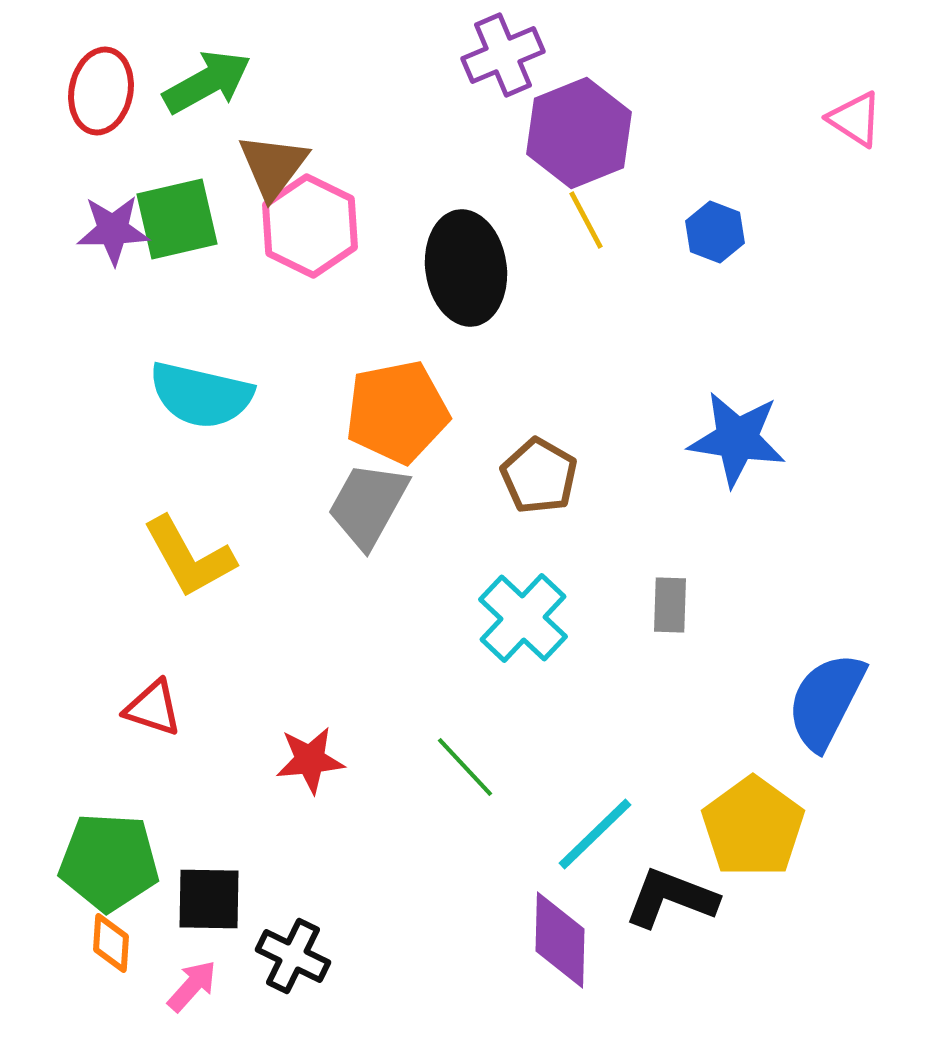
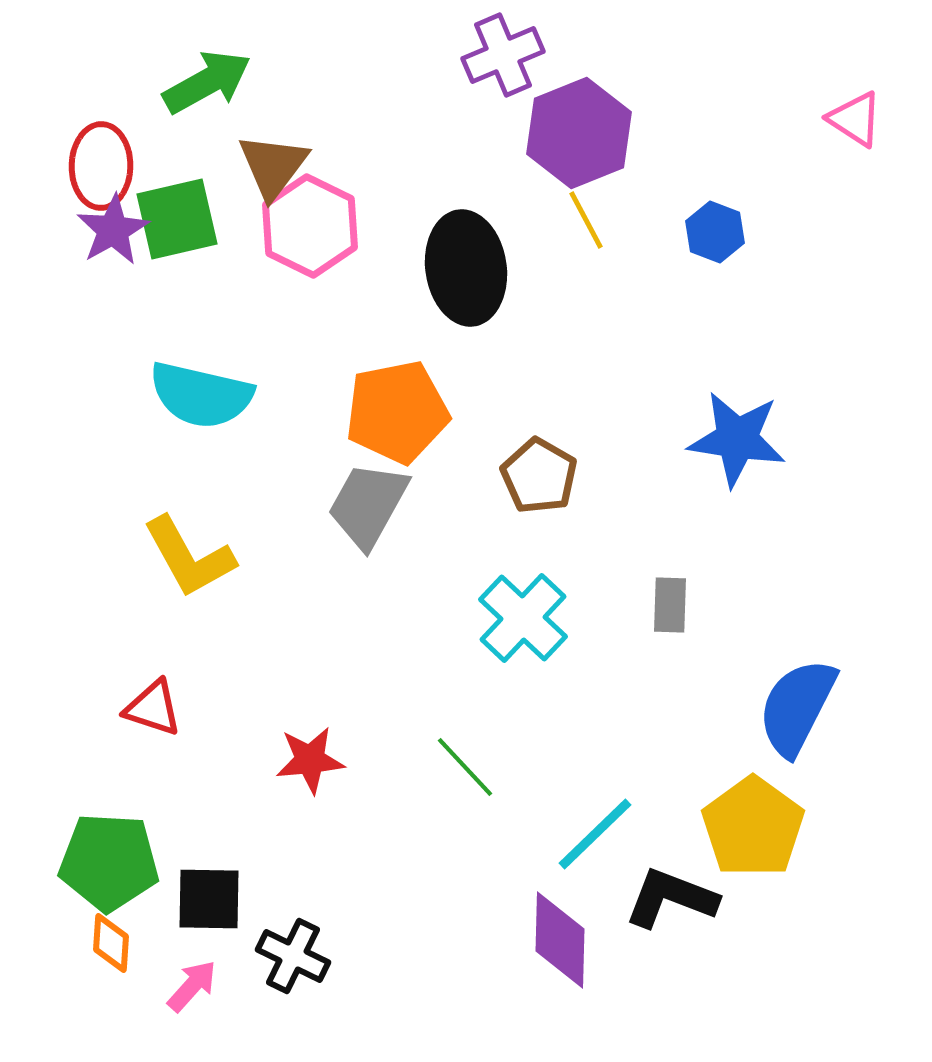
red ellipse: moved 75 px down; rotated 10 degrees counterclockwise
purple star: rotated 28 degrees counterclockwise
blue semicircle: moved 29 px left, 6 px down
